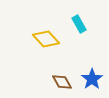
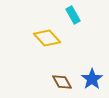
cyan rectangle: moved 6 px left, 9 px up
yellow diamond: moved 1 px right, 1 px up
